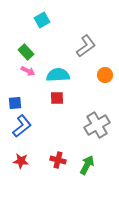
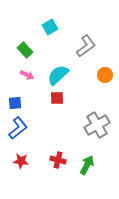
cyan square: moved 8 px right, 7 px down
green rectangle: moved 1 px left, 2 px up
pink arrow: moved 1 px left, 4 px down
cyan semicircle: rotated 40 degrees counterclockwise
blue L-shape: moved 4 px left, 2 px down
